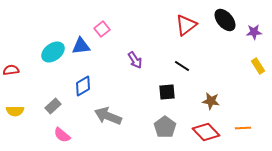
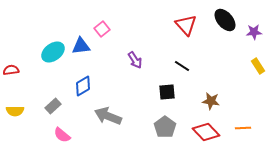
red triangle: rotated 35 degrees counterclockwise
